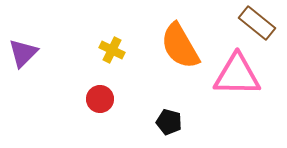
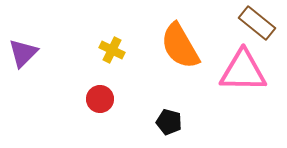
pink triangle: moved 6 px right, 4 px up
